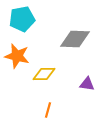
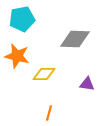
orange line: moved 1 px right, 3 px down
